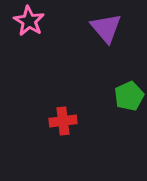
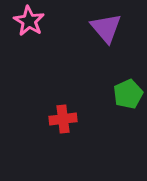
green pentagon: moved 1 px left, 2 px up
red cross: moved 2 px up
